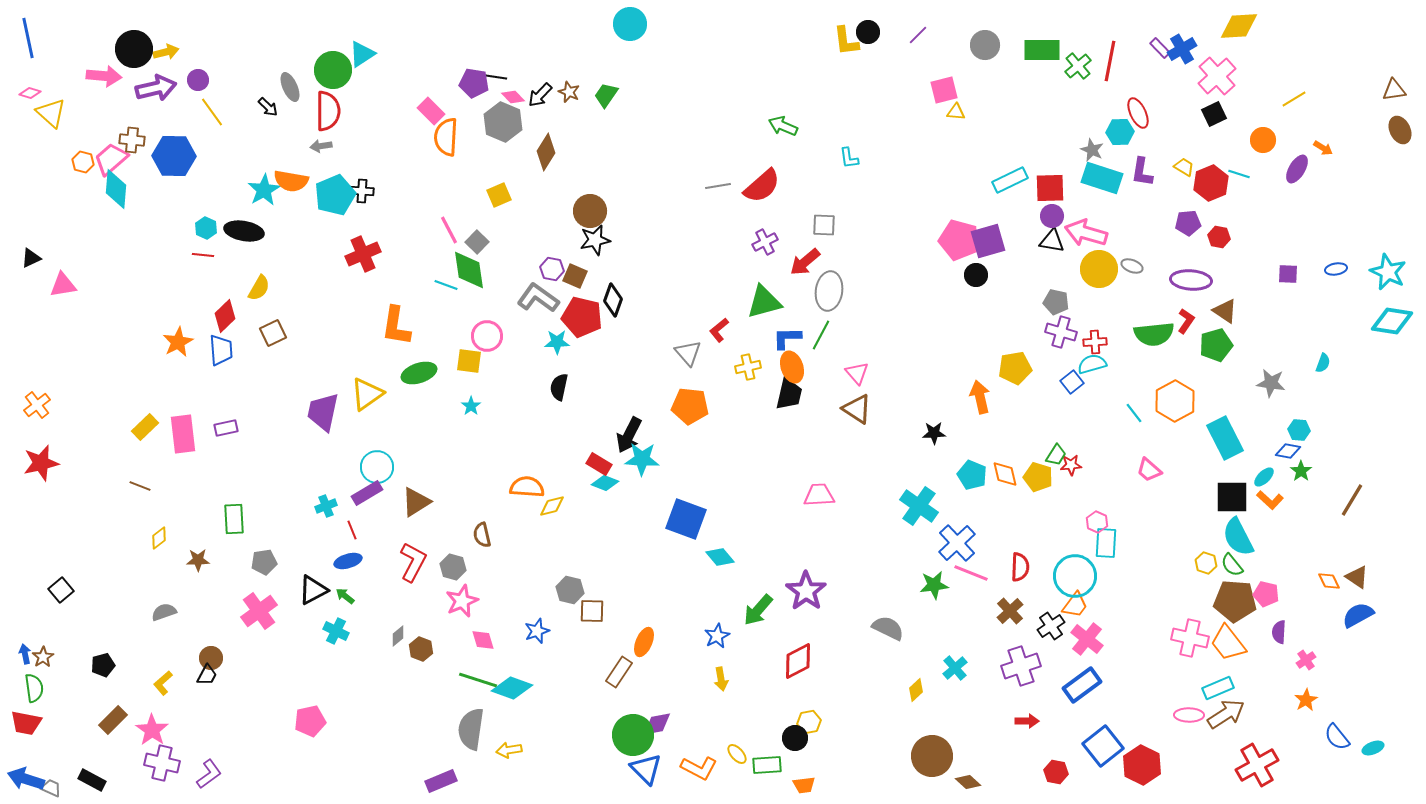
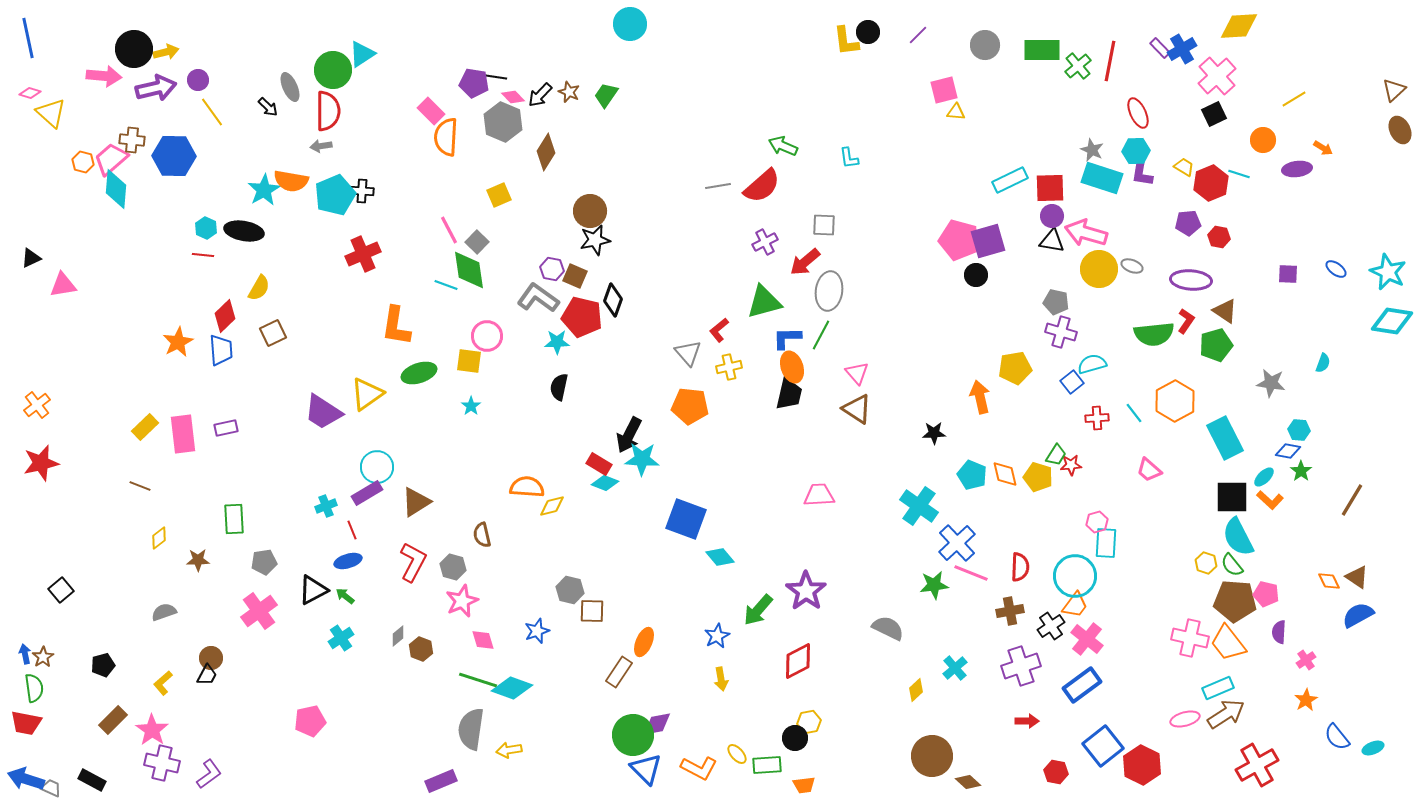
brown triangle at (1394, 90): rotated 35 degrees counterclockwise
green arrow at (783, 126): moved 20 px down
cyan hexagon at (1120, 132): moved 16 px right, 19 px down
purple ellipse at (1297, 169): rotated 52 degrees clockwise
blue ellipse at (1336, 269): rotated 45 degrees clockwise
red cross at (1095, 342): moved 2 px right, 76 px down
yellow cross at (748, 367): moved 19 px left
purple trapezoid at (323, 412): rotated 69 degrees counterclockwise
pink hexagon at (1097, 522): rotated 20 degrees clockwise
brown cross at (1010, 611): rotated 32 degrees clockwise
cyan cross at (336, 631): moved 5 px right, 7 px down; rotated 30 degrees clockwise
pink ellipse at (1189, 715): moved 4 px left, 4 px down; rotated 16 degrees counterclockwise
